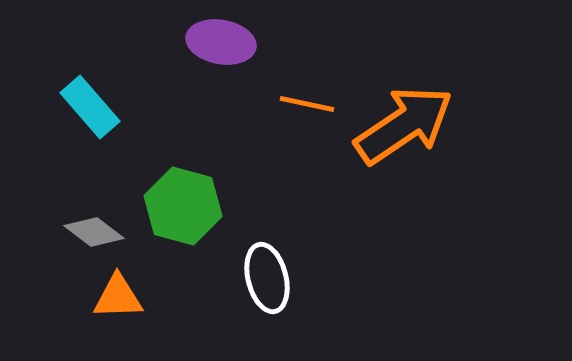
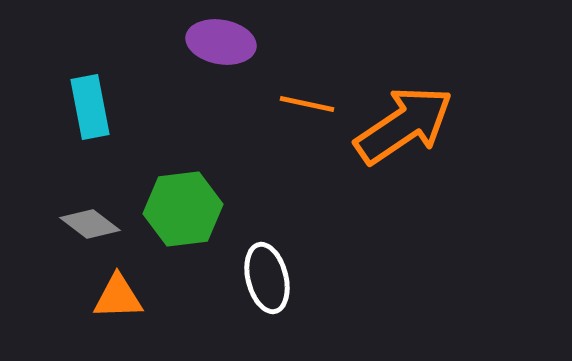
cyan rectangle: rotated 30 degrees clockwise
green hexagon: moved 3 px down; rotated 22 degrees counterclockwise
gray diamond: moved 4 px left, 8 px up
